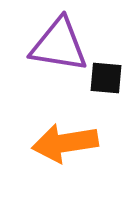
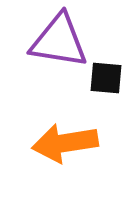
purple triangle: moved 4 px up
